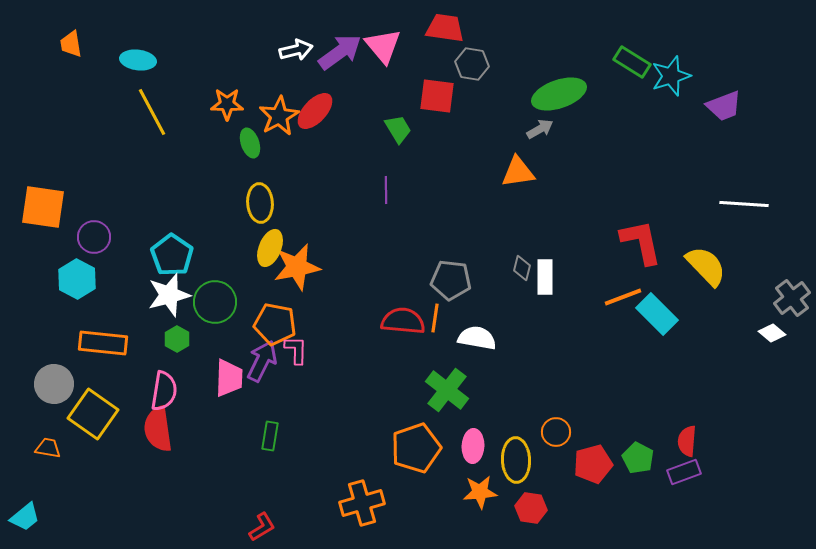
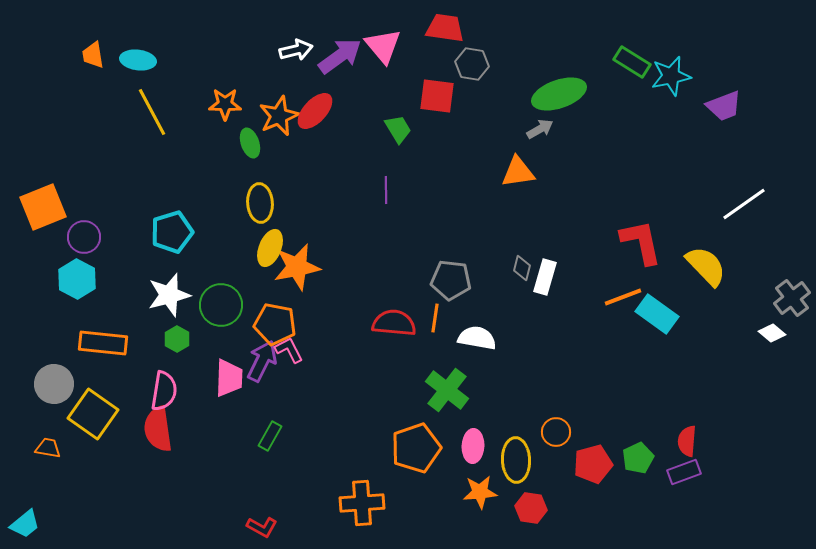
orange trapezoid at (71, 44): moved 22 px right, 11 px down
purple arrow at (340, 52): moved 4 px down
cyan star at (671, 76): rotated 6 degrees clockwise
orange star at (227, 104): moved 2 px left
orange star at (279, 116): rotated 6 degrees clockwise
white line at (744, 204): rotated 39 degrees counterclockwise
orange square at (43, 207): rotated 30 degrees counterclockwise
purple circle at (94, 237): moved 10 px left
cyan pentagon at (172, 255): moved 23 px up; rotated 21 degrees clockwise
white rectangle at (545, 277): rotated 16 degrees clockwise
green circle at (215, 302): moved 6 px right, 3 px down
cyan rectangle at (657, 314): rotated 9 degrees counterclockwise
red semicircle at (403, 321): moved 9 px left, 2 px down
pink L-shape at (296, 350): moved 7 px left; rotated 28 degrees counterclockwise
green rectangle at (270, 436): rotated 20 degrees clockwise
green pentagon at (638, 458): rotated 20 degrees clockwise
orange cross at (362, 503): rotated 12 degrees clockwise
cyan trapezoid at (25, 517): moved 7 px down
red L-shape at (262, 527): rotated 60 degrees clockwise
